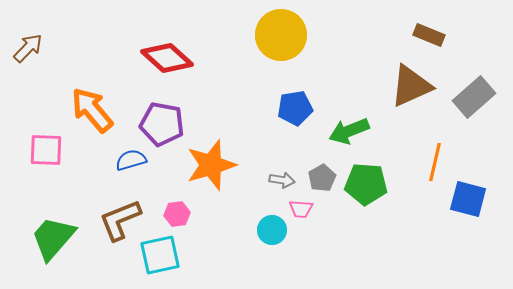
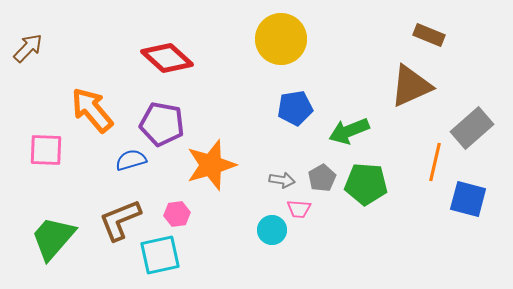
yellow circle: moved 4 px down
gray rectangle: moved 2 px left, 31 px down
pink trapezoid: moved 2 px left
